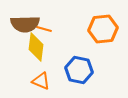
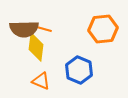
brown semicircle: moved 1 px left, 5 px down
blue hexagon: rotated 12 degrees clockwise
